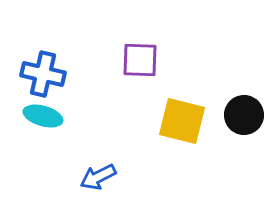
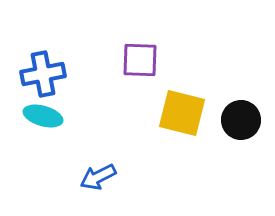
blue cross: rotated 24 degrees counterclockwise
black circle: moved 3 px left, 5 px down
yellow square: moved 8 px up
